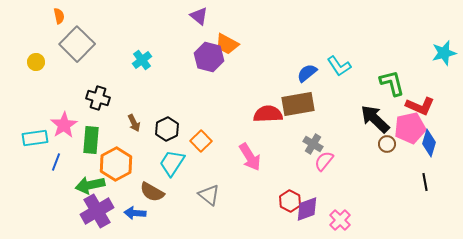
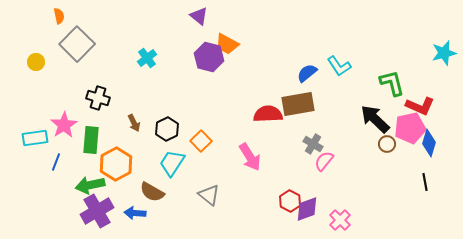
cyan cross: moved 5 px right, 2 px up
